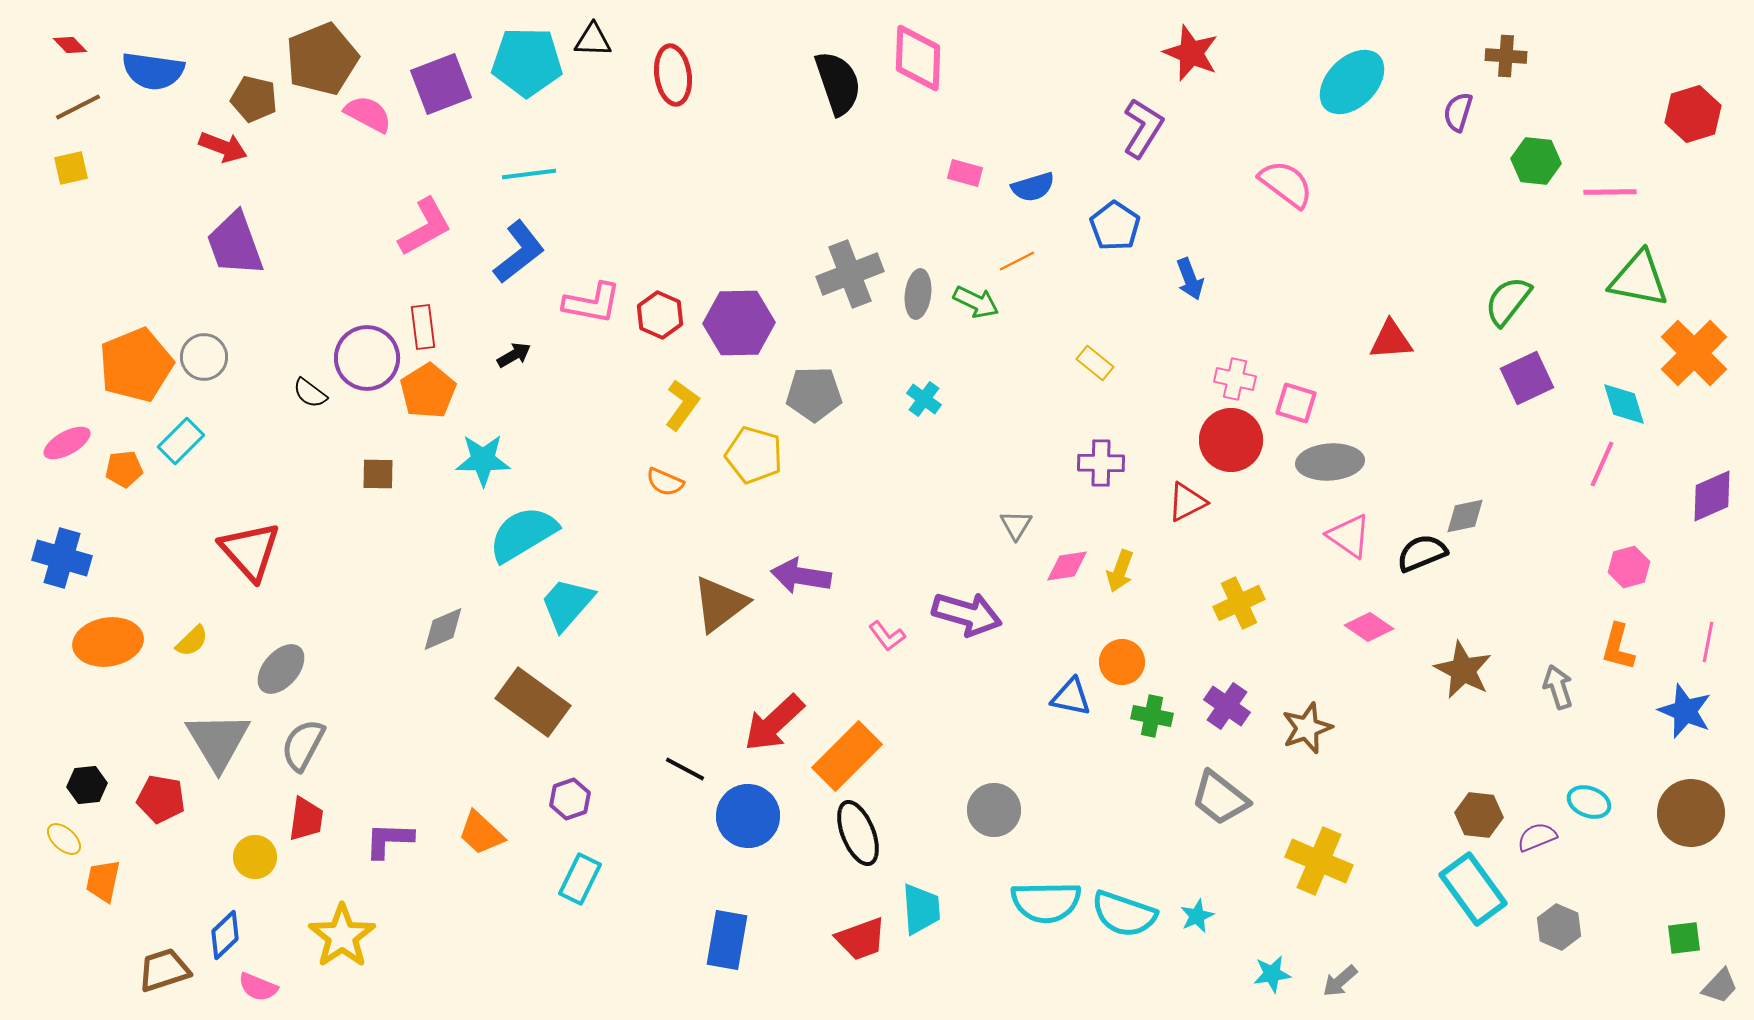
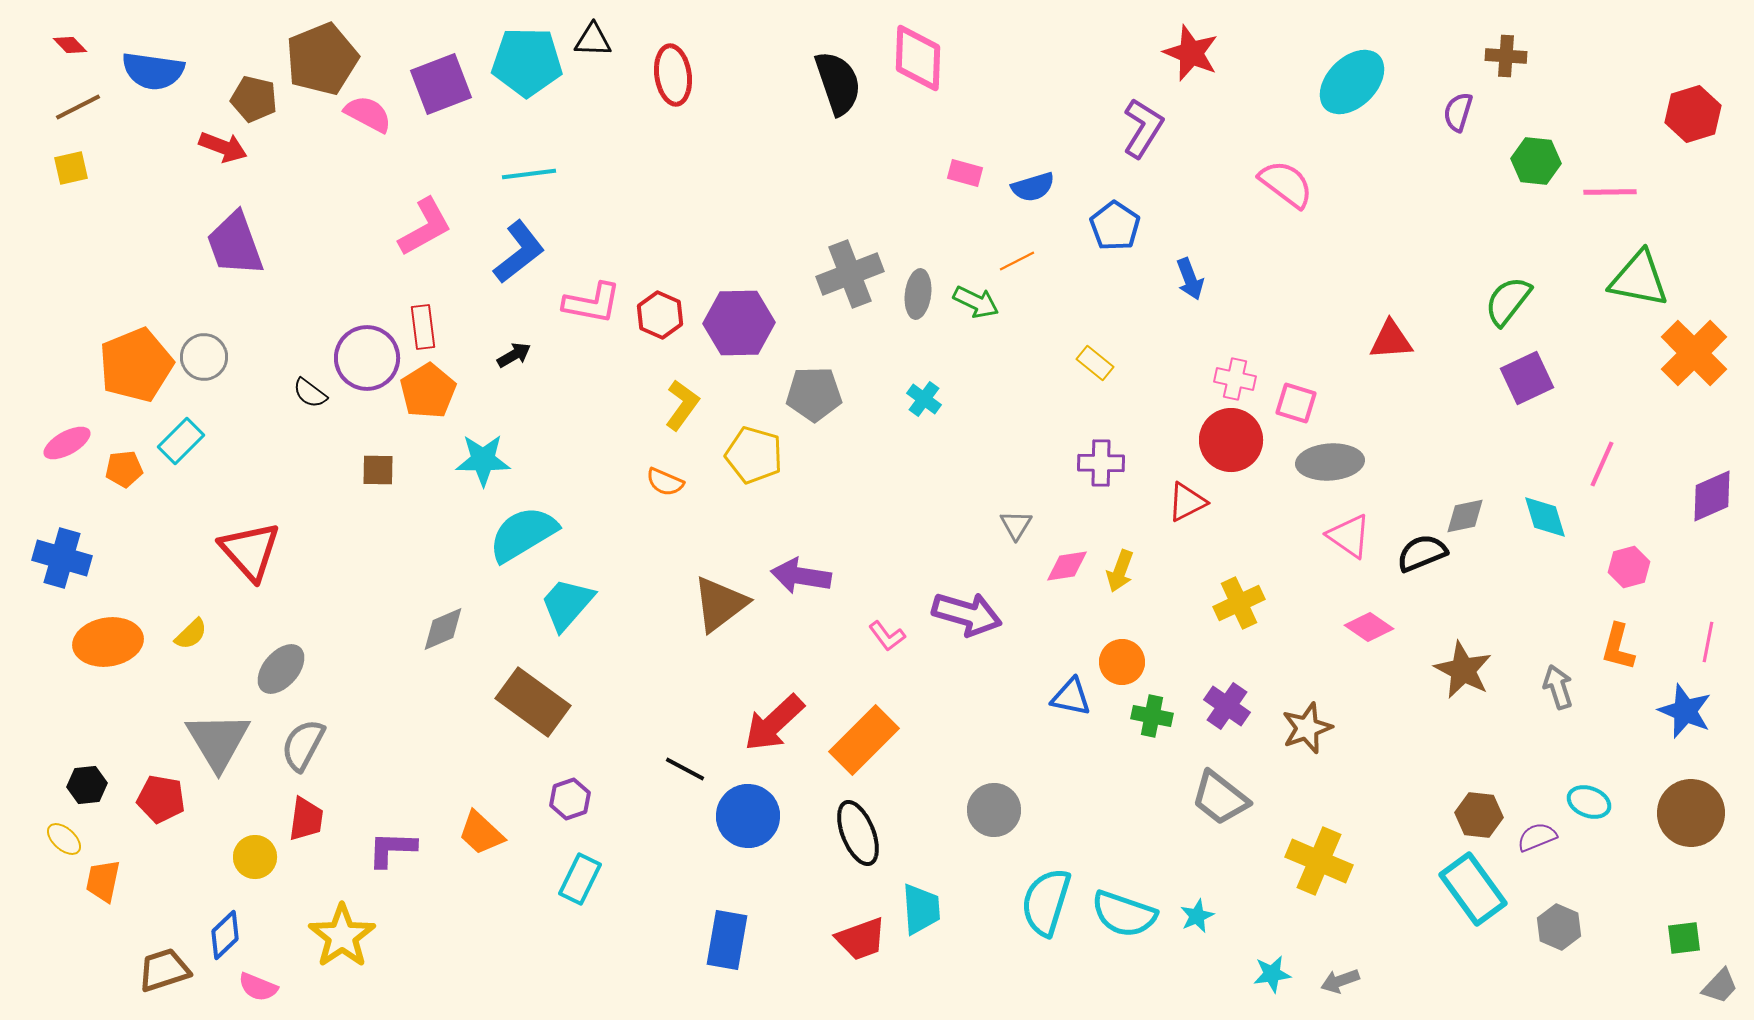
cyan diamond at (1624, 404): moved 79 px left, 113 px down
brown square at (378, 474): moved 4 px up
yellow semicircle at (192, 641): moved 1 px left, 7 px up
orange rectangle at (847, 756): moved 17 px right, 16 px up
purple L-shape at (389, 840): moved 3 px right, 9 px down
cyan semicircle at (1046, 902): rotated 108 degrees clockwise
gray arrow at (1340, 981): rotated 21 degrees clockwise
